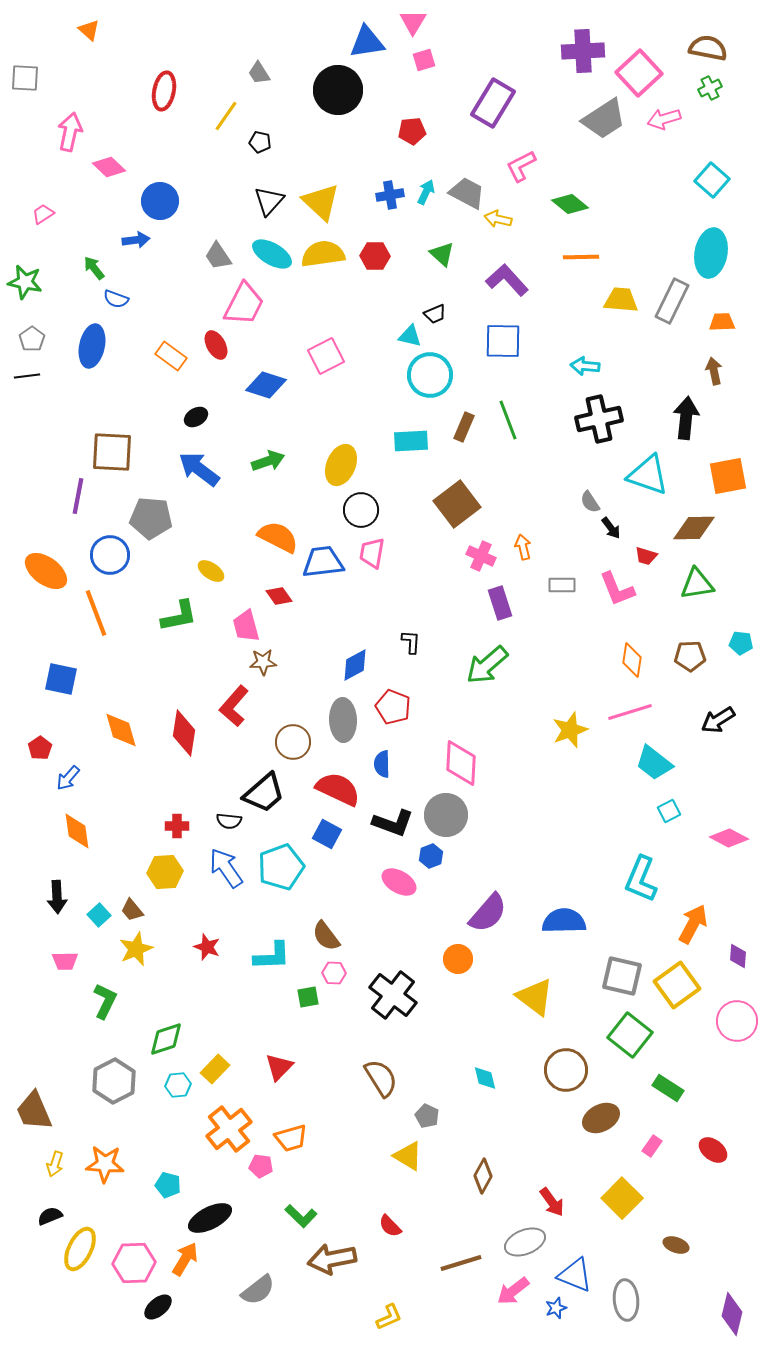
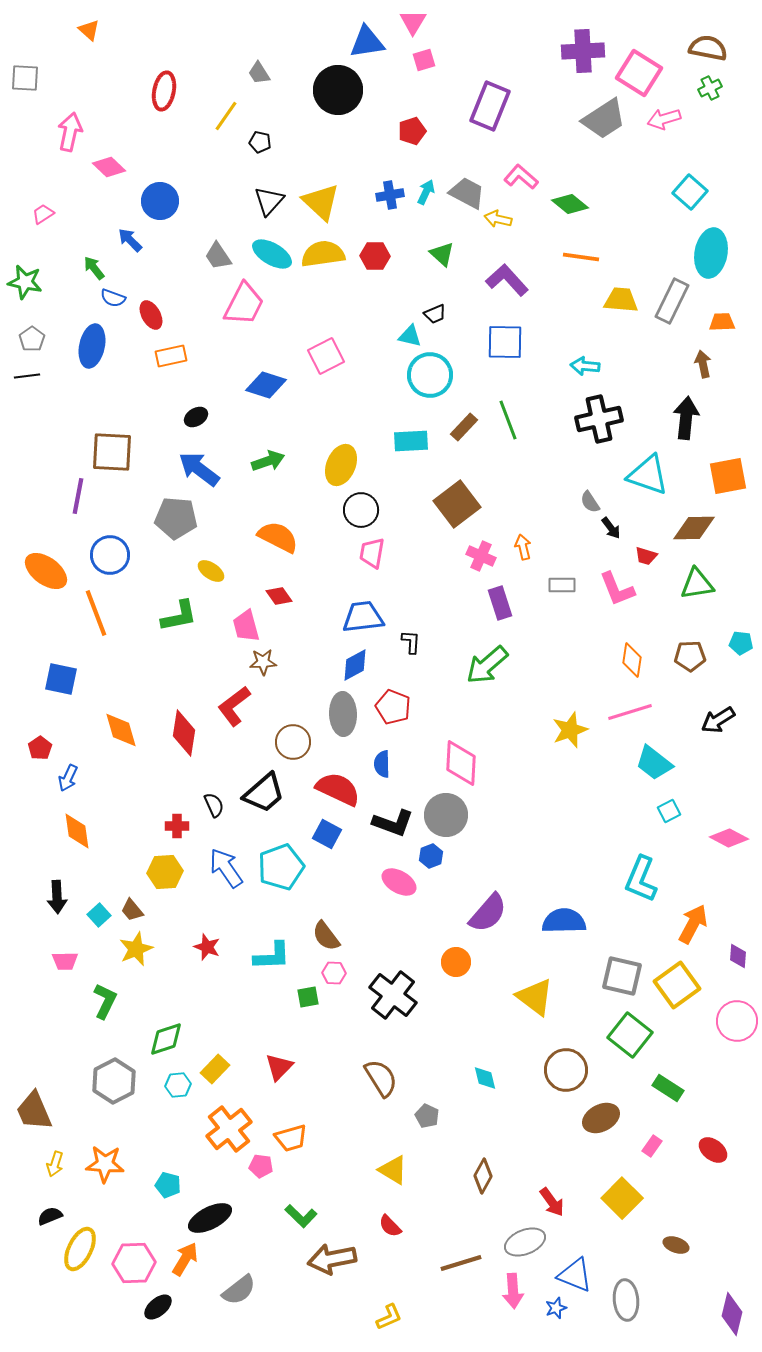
pink square at (639, 73): rotated 15 degrees counterclockwise
purple rectangle at (493, 103): moved 3 px left, 3 px down; rotated 9 degrees counterclockwise
red pentagon at (412, 131): rotated 12 degrees counterclockwise
pink L-shape at (521, 166): moved 11 px down; rotated 68 degrees clockwise
cyan square at (712, 180): moved 22 px left, 12 px down
blue arrow at (136, 240): moved 6 px left; rotated 128 degrees counterclockwise
orange line at (581, 257): rotated 9 degrees clockwise
blue semicircle at (116, 299): moved 3 px left, 1 px up
blue square at (503, 341): moved 2 px right, 1 px down
red ellipse at (216, 345): moved 65 px left, 30 px up
orange rectangle at (171, 356): rotated 48 degrees counterclockwise
brown arrow at (714, 371): moved 11 px left, 7 px up
brown rectangle at (464, 427): rotated 20 degrees clockwise
gray pentagon at (151, 518): moved 25 px right
blue trapezoid at (323, 562): moved 40 px right, 55 px down
red L-shape at (234, 706): rotated 12 degrees clockwise
gray ellipse at (343, 720): moved 6 px up
blue arrow at (68, 778): rotated 16 degrees counterclockwise
black semicircle at (229, 821): moved 15 px left, 16 px up; rotated 120 degrees counterclockwise
orange circle at (458, 959): moved 2 px left, 3 px down
yellow triangle at (408, 1156): moved 15 px left, 14 px down
gray semicircle at (258, 1290): moved 19 px left
pink arrow at (513, 1291): rotated 56 degrees counterclockwise
